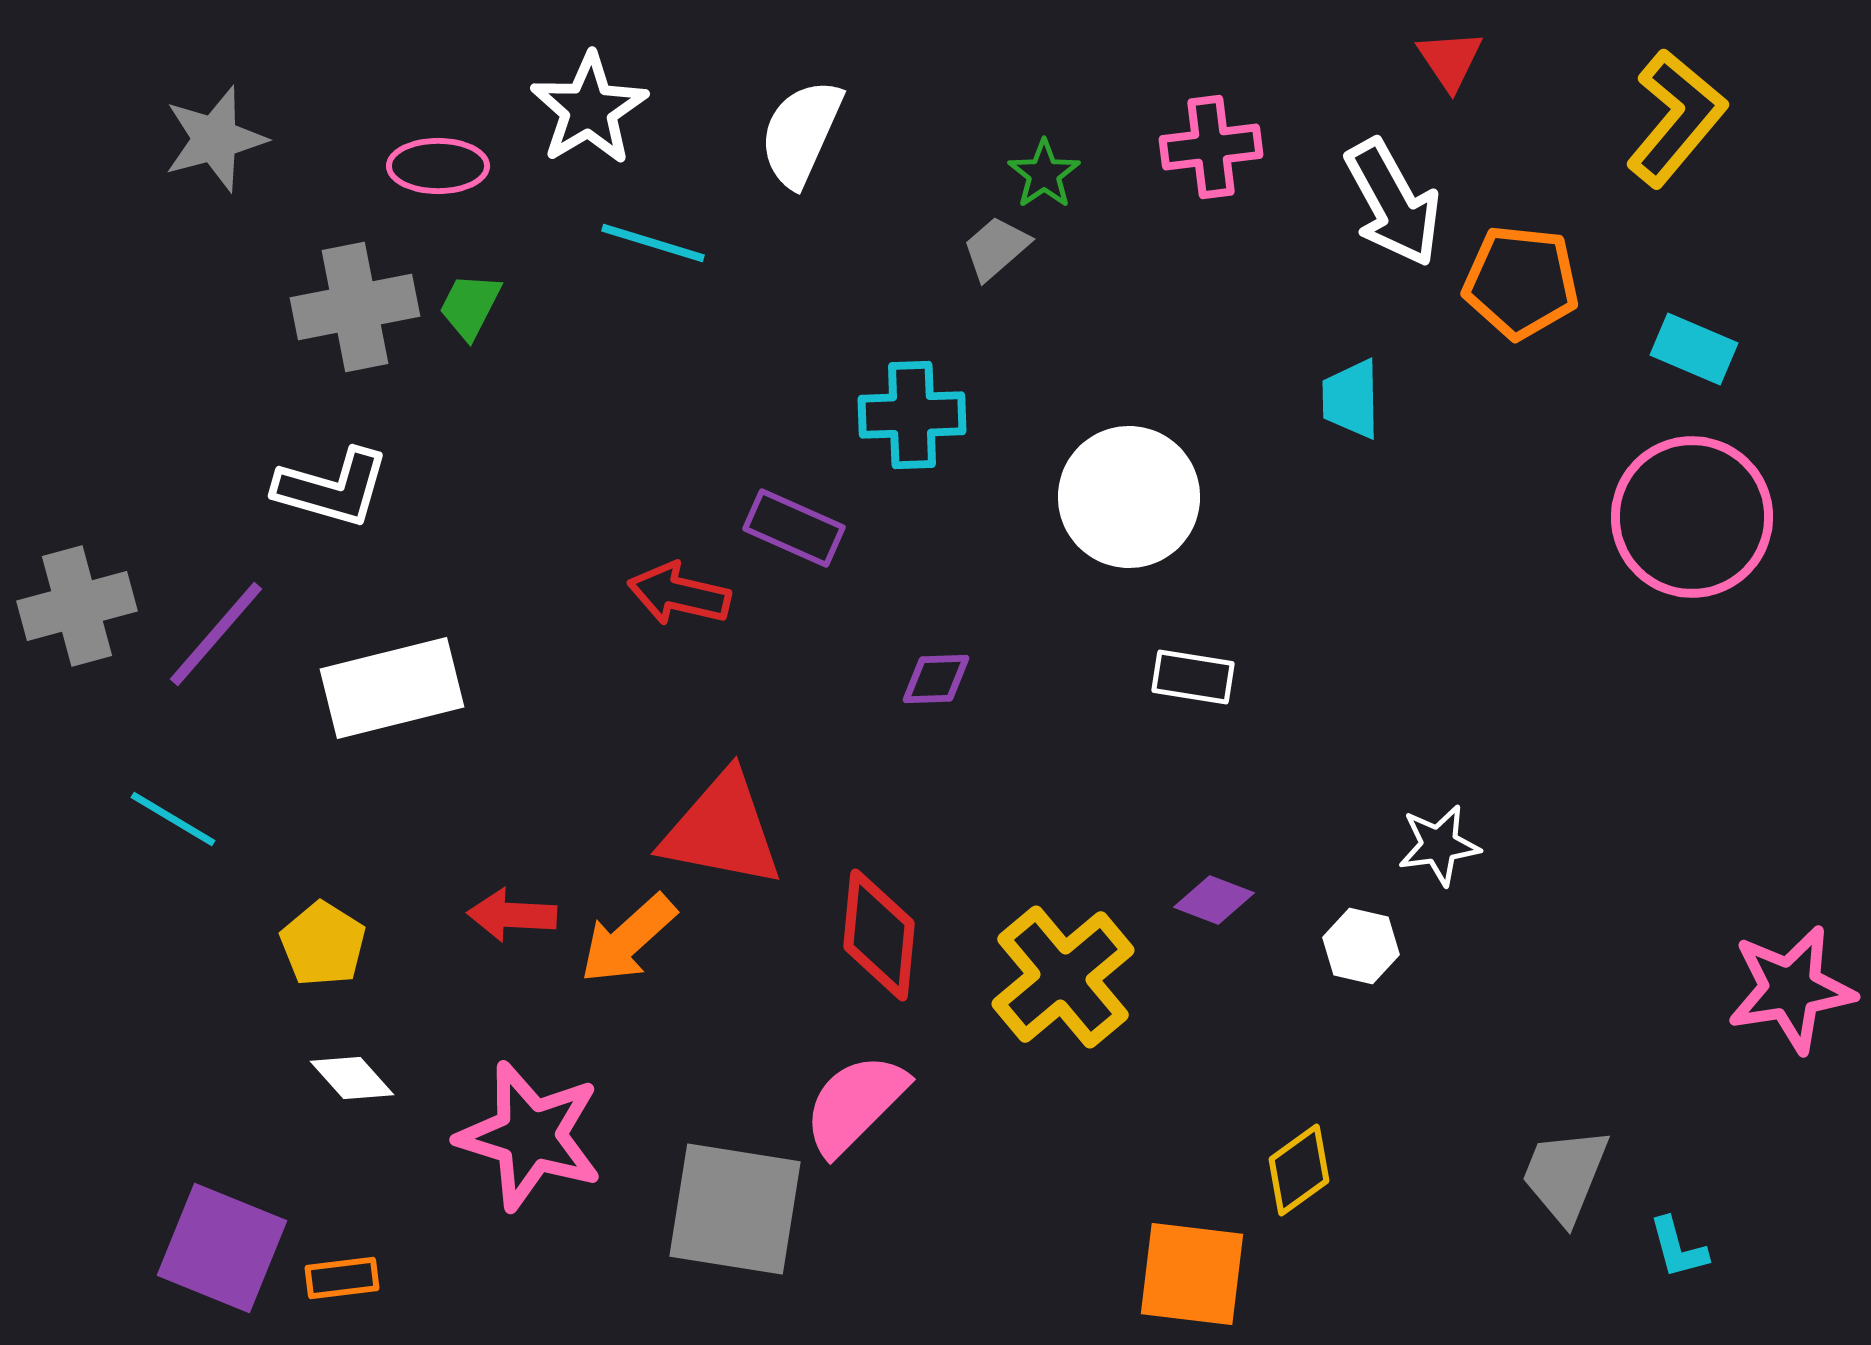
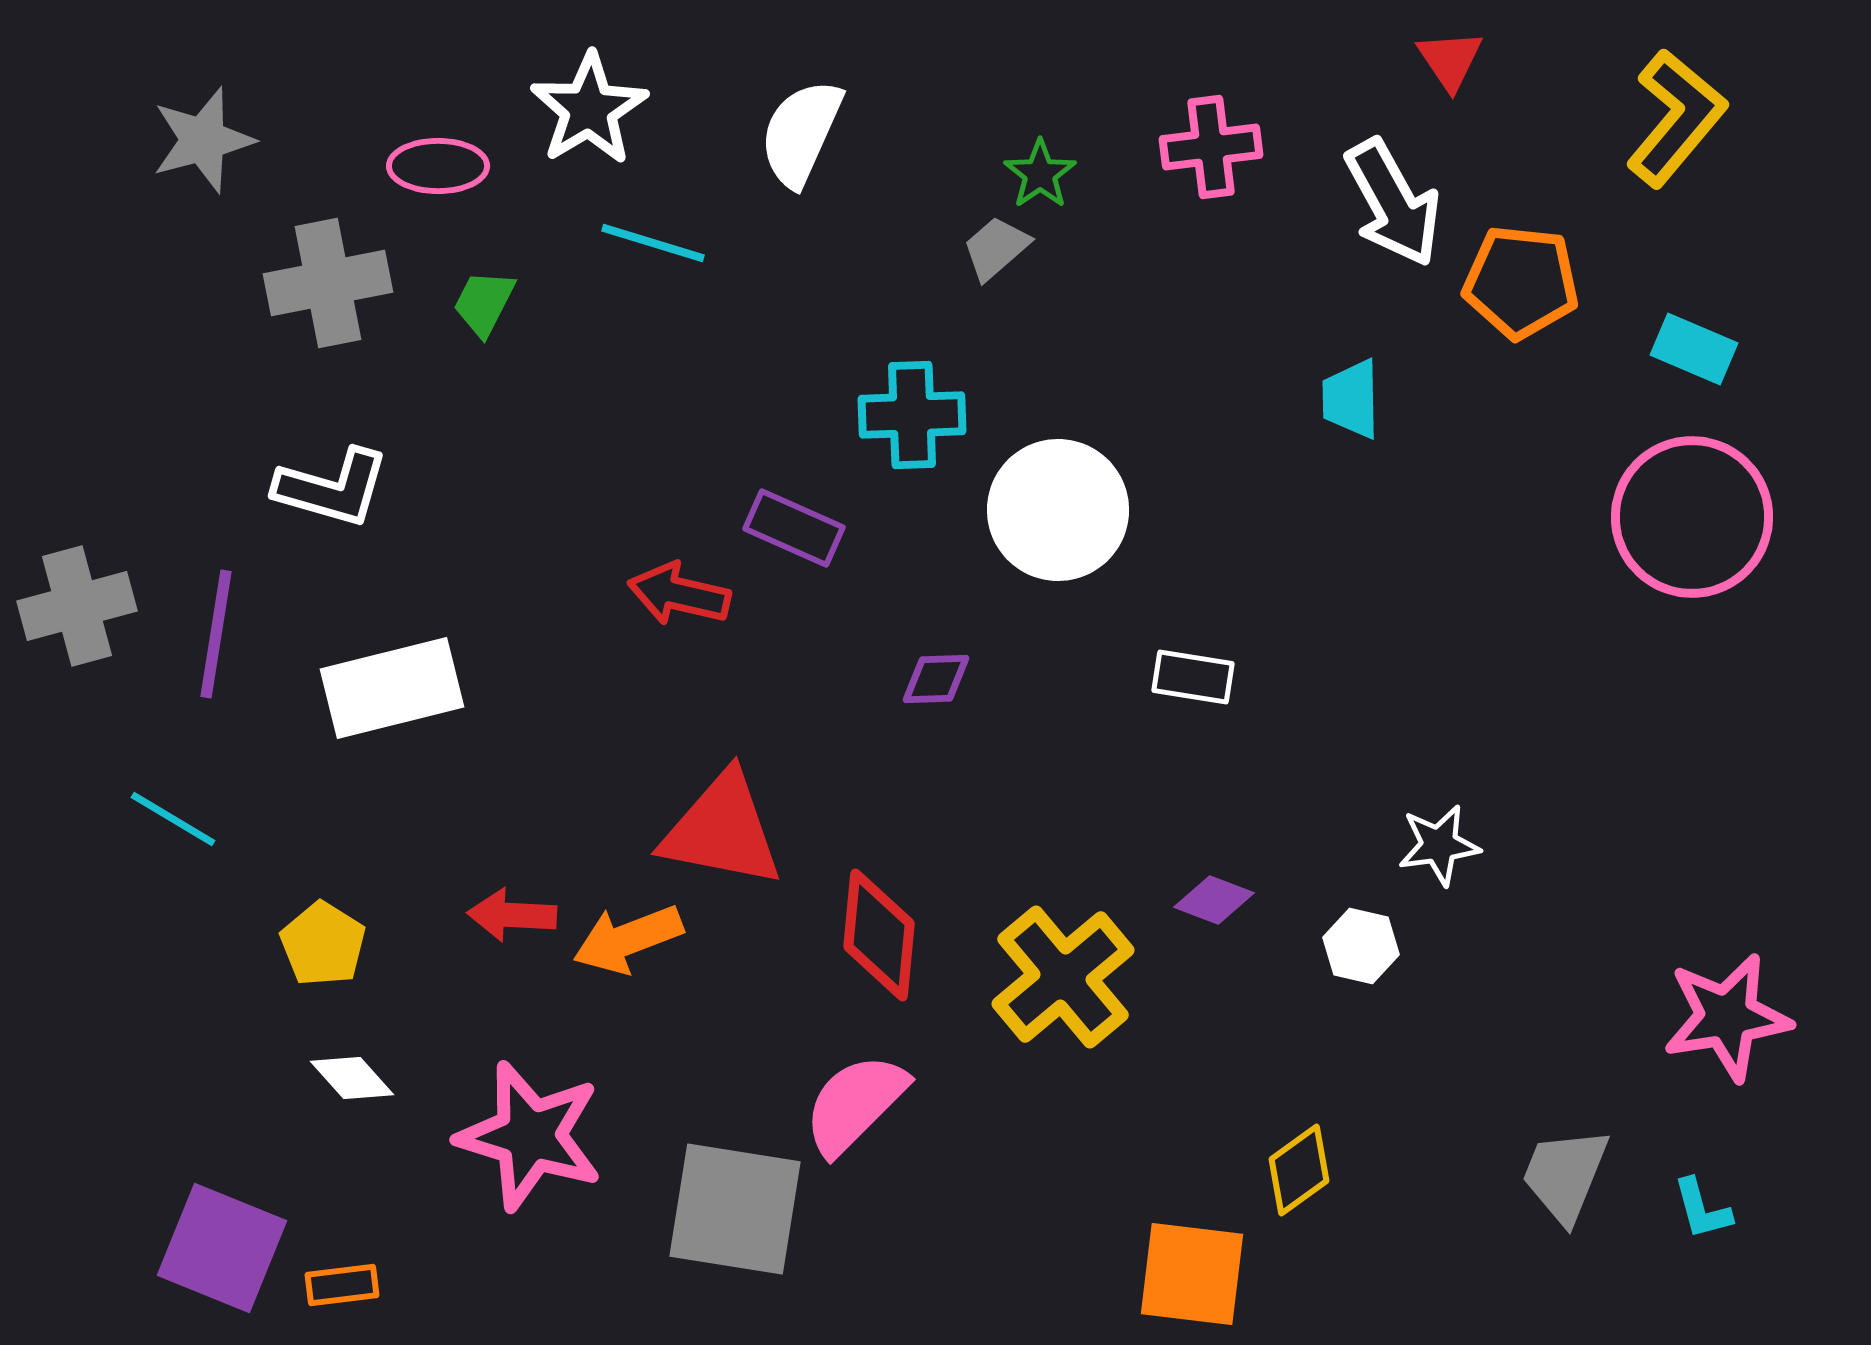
gray star at (215, 139): moved 12 px left, 1 px down
green star at (1044, 174): moved 4 px left
green trapezoid at (470, 306): moved 14 px right, 3 px up
gray cross at (355, 307): moved 27 px left, 24 px up
white circle at (1129, 497): moved 71 px left, 13 px down
purple line at (216, 634): rotated 32 degrees counterclockwise
orange arrow at (628, 939): rotated 21 degrees clockwise
pink star at (1791, 989): moved 64 px left, 28 px down
cyan L-shape at (1678, 1248): moved 24 px right, 39 px up
orange rectangle at (342, 1278): moved 7 px down
